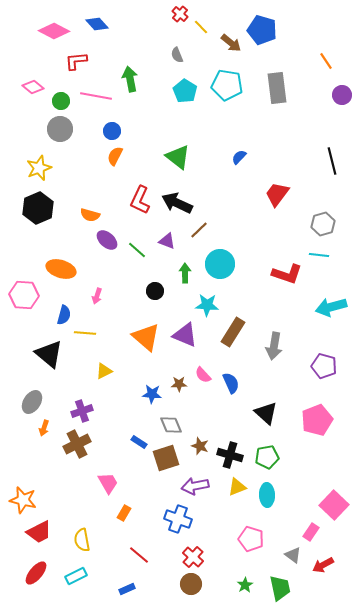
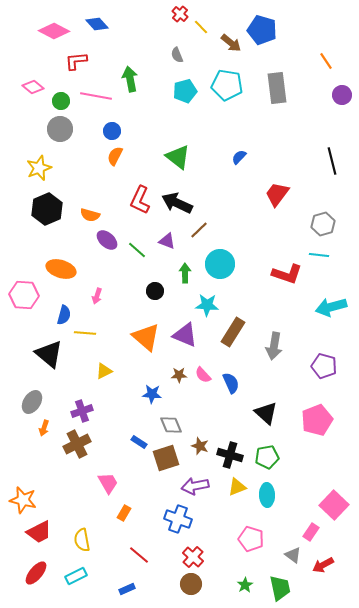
cyan pentagon at (185, 91): rotated 25 degrees clockwise
black hexagon at (38, 208): moved 9 px right, 1 px down
brown star at (179, 384): moved 9 px up
